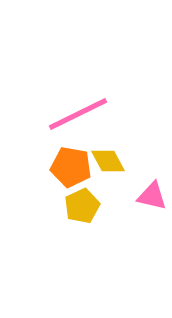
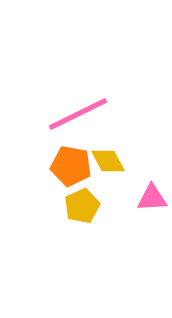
orange pentagon: moved 1 px up
pink triangle: moved 2 px down; rotated 16 degrees counterclockwise
